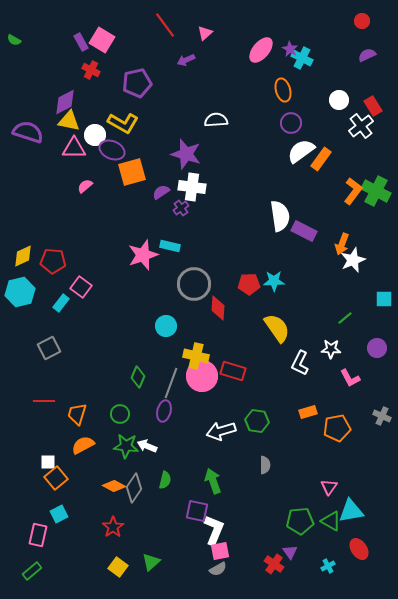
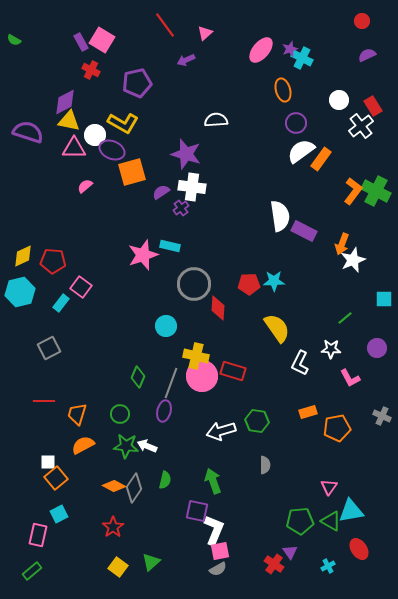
purple star at (290, 49): rotated 21 degrees clockwise
purple circle at (291, 123): moved 5 px right
